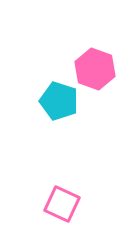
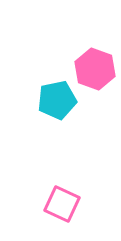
cyan pentagon: moved 2 px left, 1 px up; rotated 30 degrees counterclockwise
